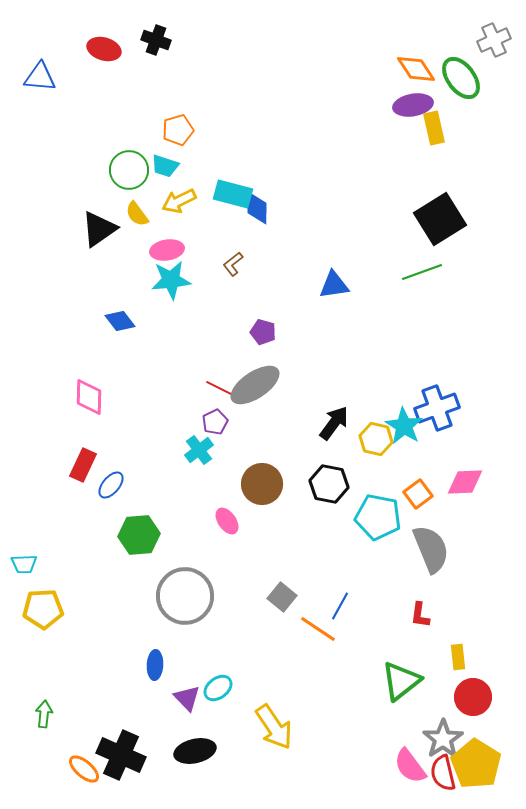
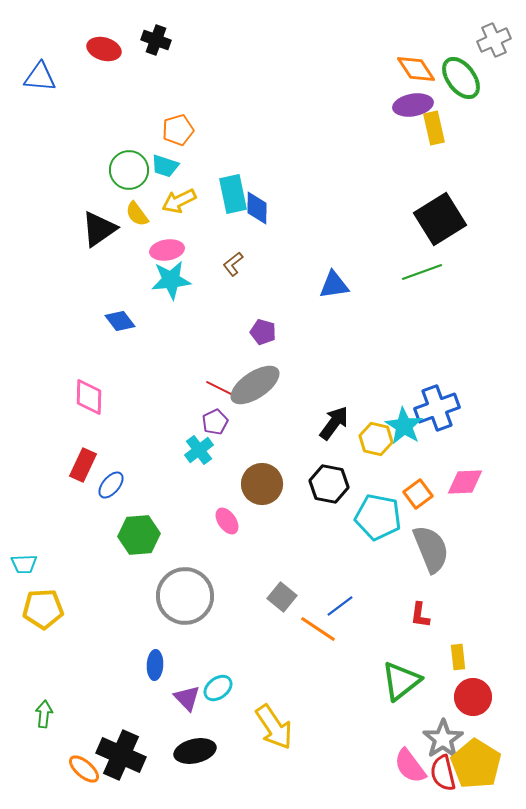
cyan rectangle at (233, 194): rotated 63 degrees clockwise
blue line at (340, 606): rotated 24 degrees clockwise
